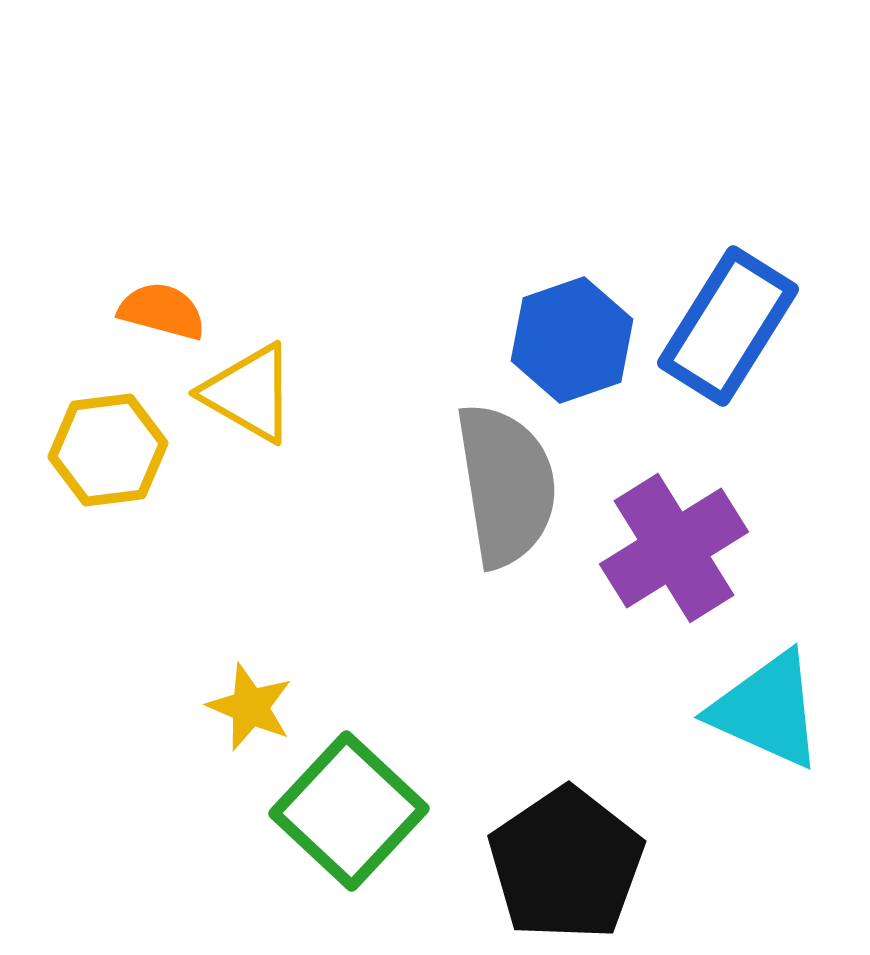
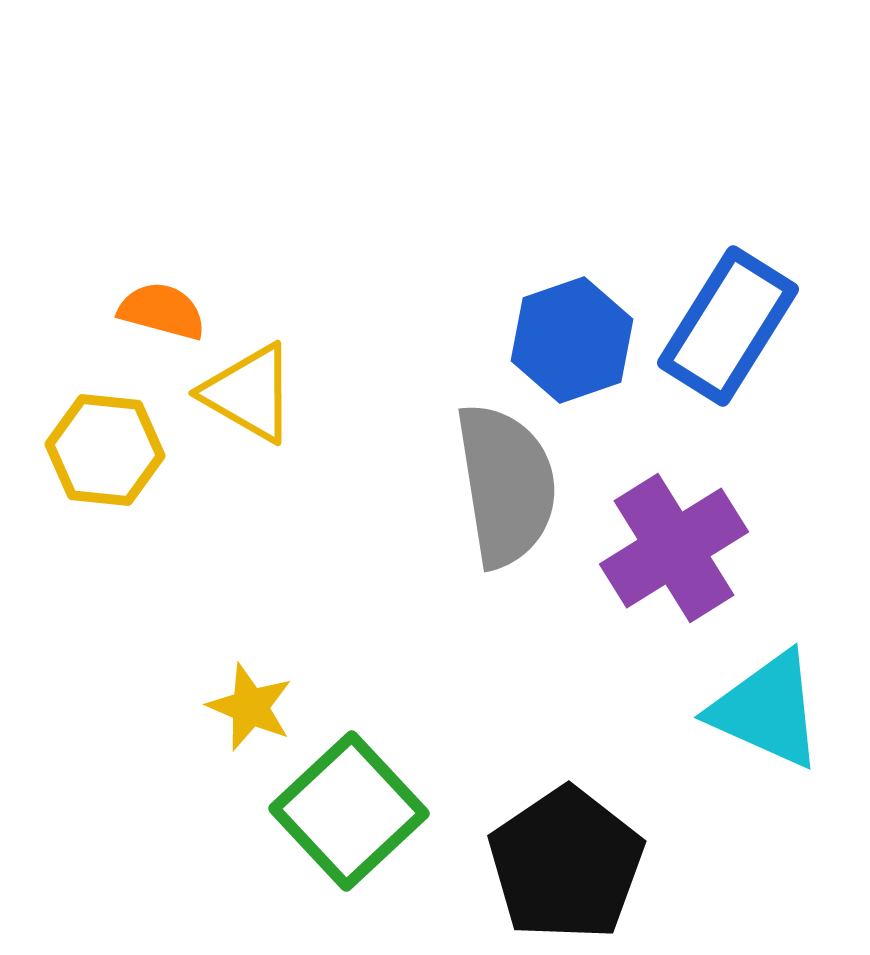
yellow hexagon: moved 3 px left; rotated 13 degrees clockwise
green square: rotated 4 degrees clockwise
